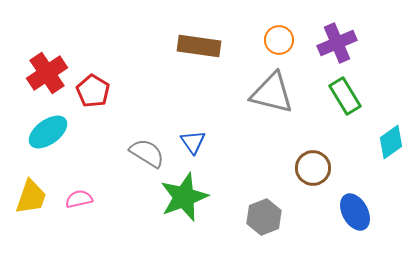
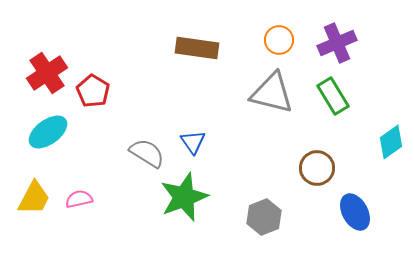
brown rectangle: moved 2 px left, 2 px down
green rectangle: moved 12 px left
brown circle: moved 4 px right
yellow trapezoid: moved 3 px right, 1 px down; rotated 9 degrees clockwise
